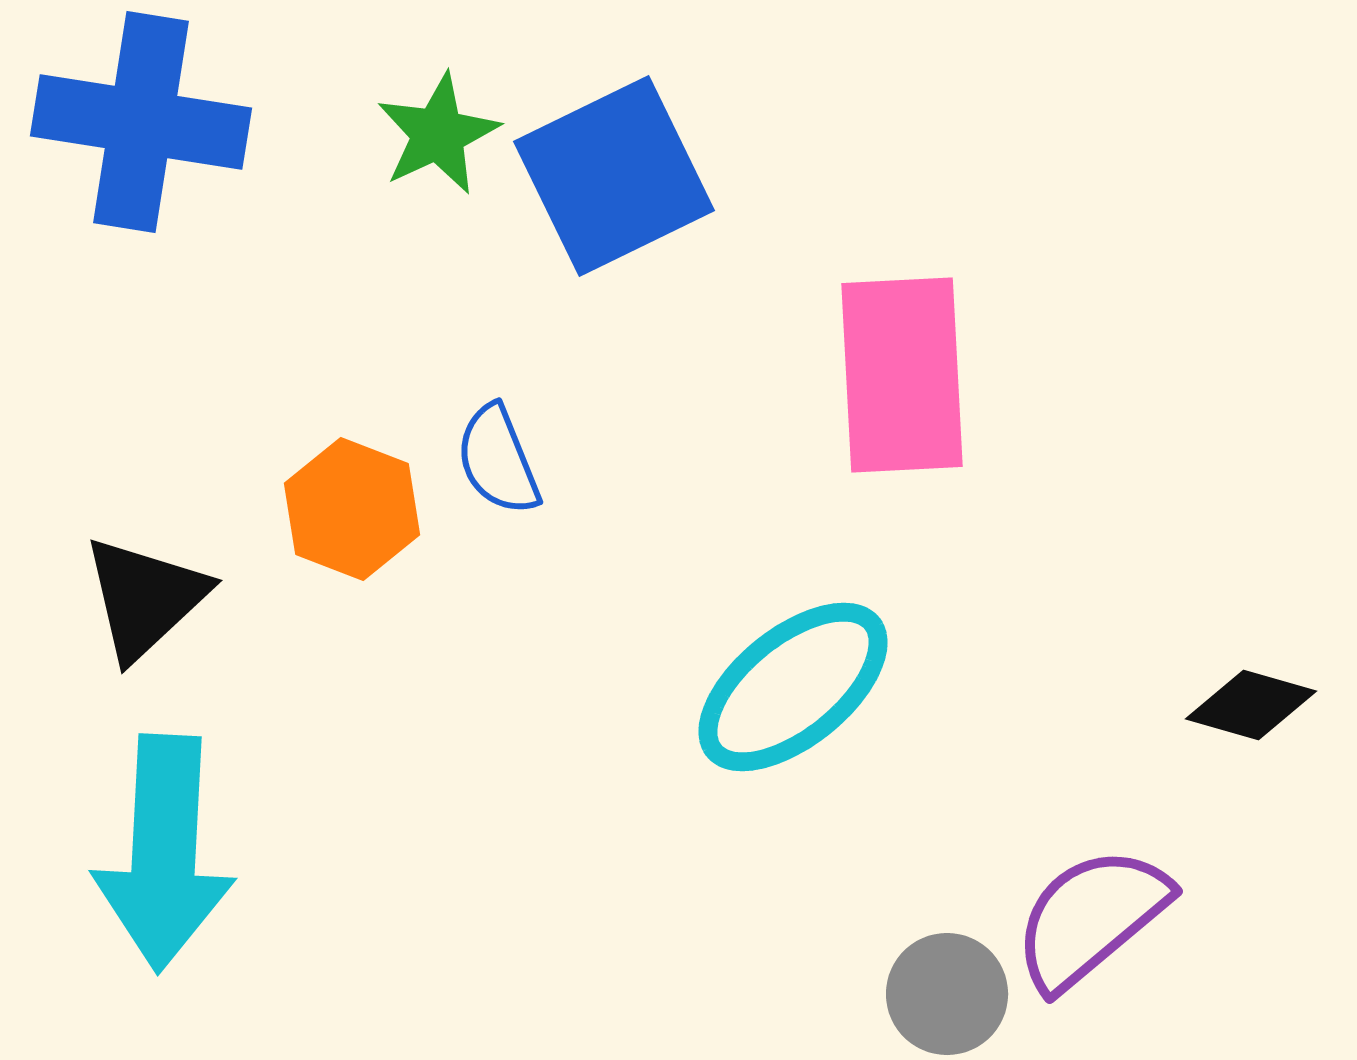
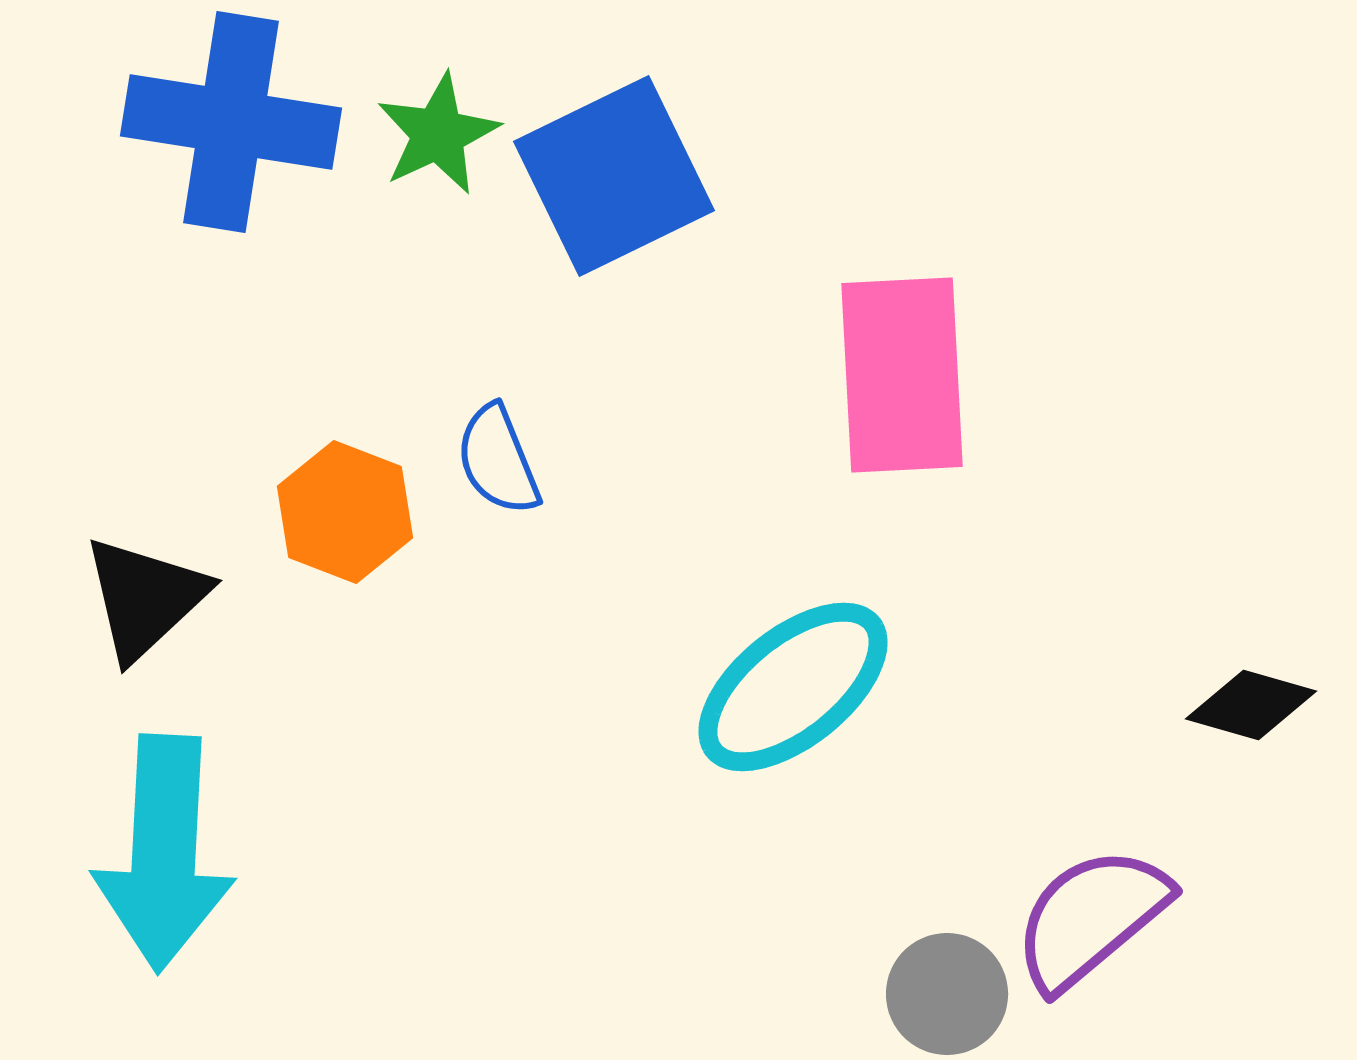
blue cross: moved 90 px right
orange hexagon: moved 7 px left, 3 px down
